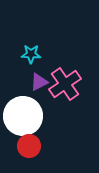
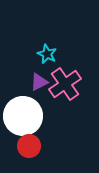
cyan star: moved 16 px right; rotated 24 degrees clockwise
